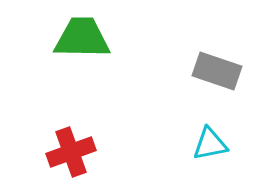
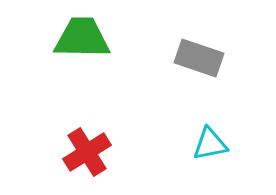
gray rectangle: moved 18 px left, 13 px up
red cross: moved 16 px right; rotated 12 degrees counterclockwise
